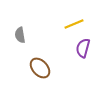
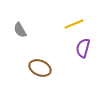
gray semicircle: moved 5 px up; rotated 21 degrees counterclockwise
brown ellipse: rotated 25 degrees counterclockwise
